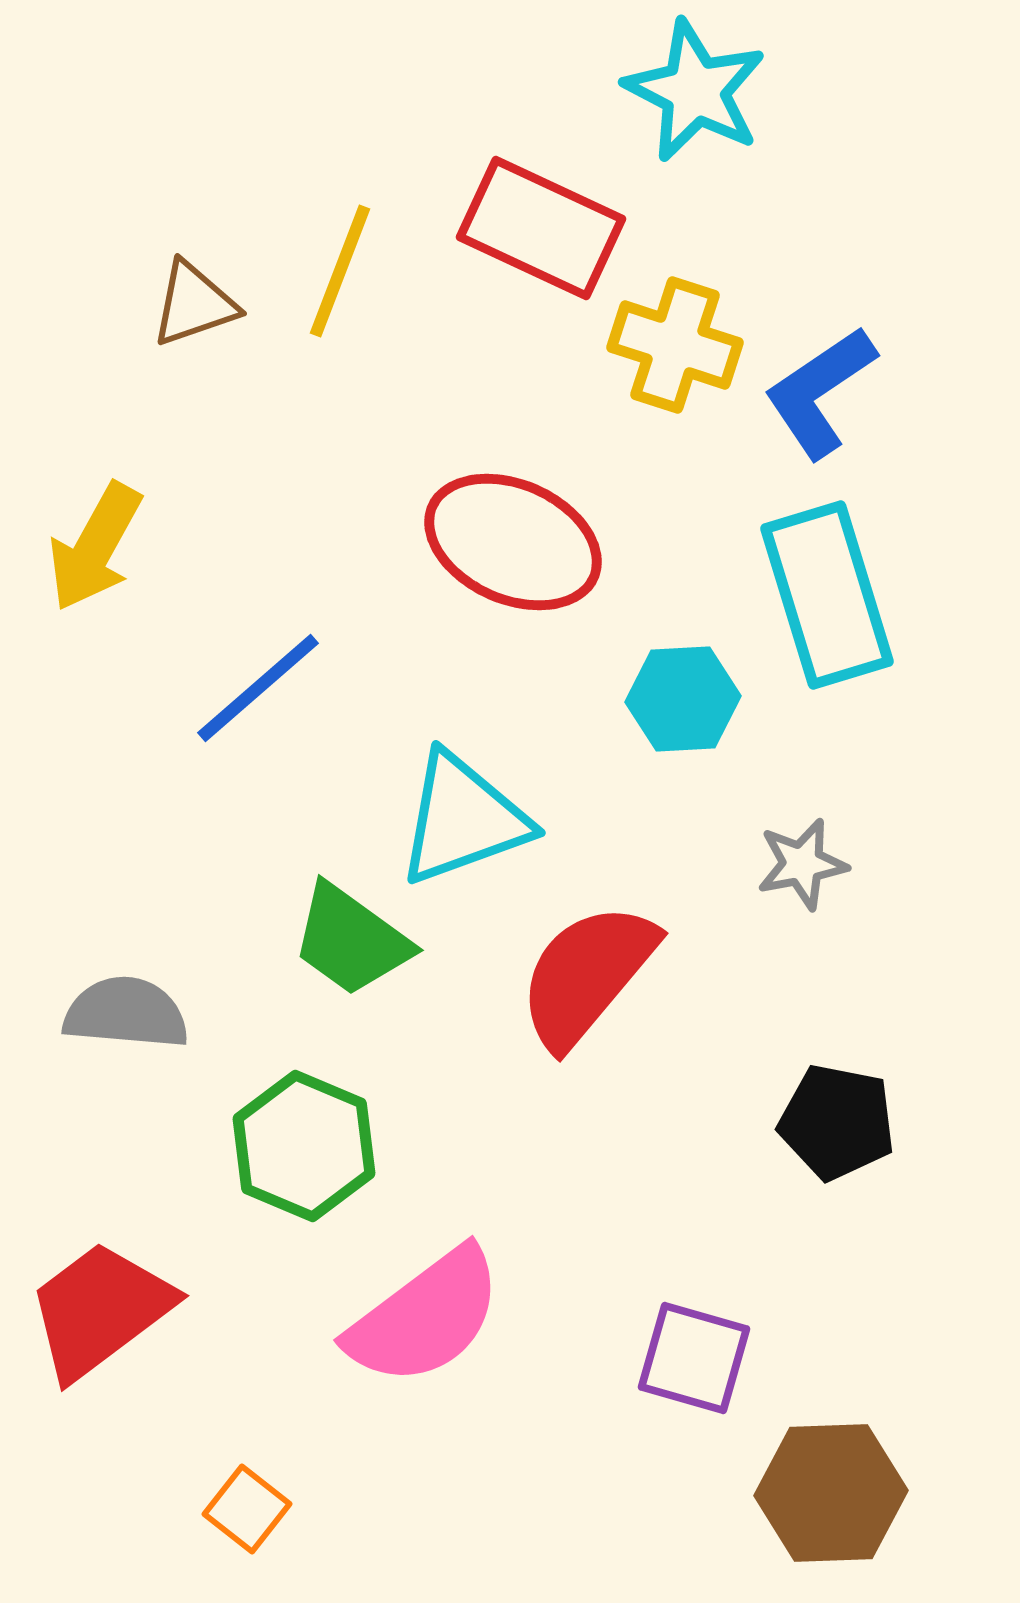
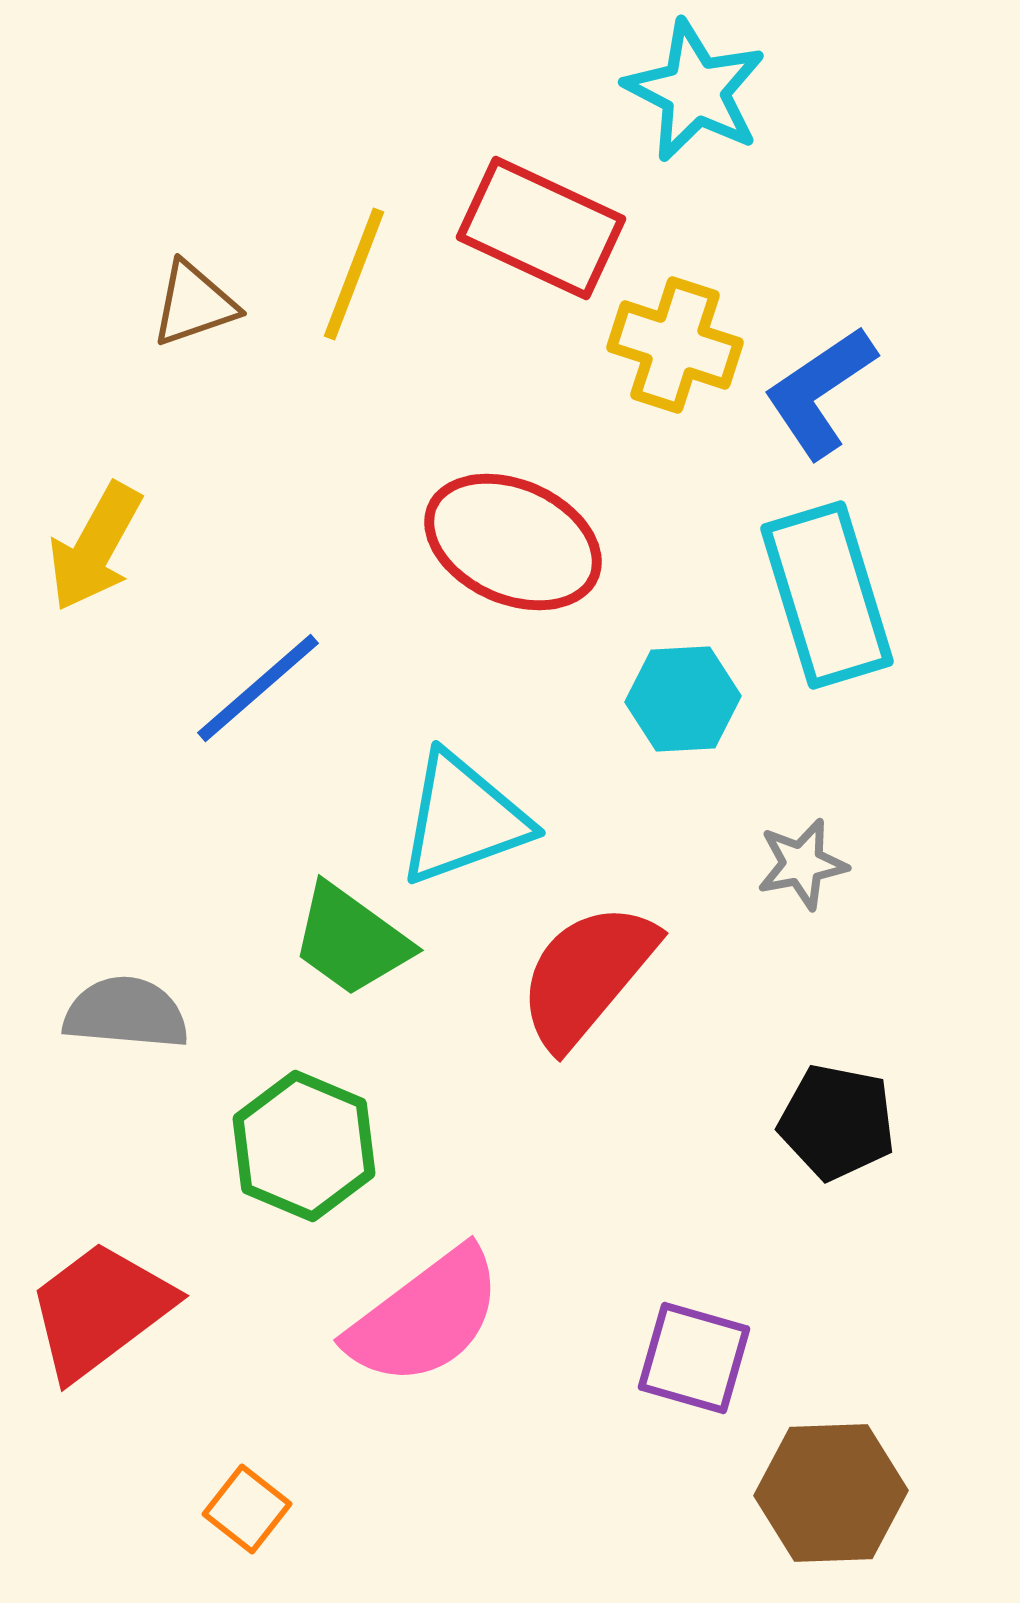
yellow line: moved 14 px right, 3 px down
